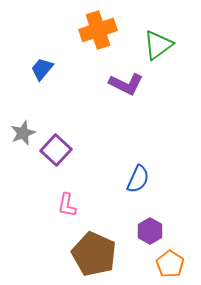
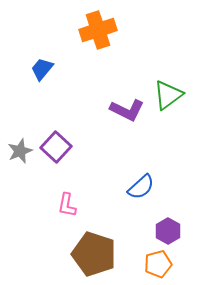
green triangle: moved 10 px right, 50 px down
purple L-shape: moved 1 px right, 26 px down
gray star: moved 3 px left, 18 px down
purple square: moved 3 px up
blue semicircle: moved 3 px right, 8 px down; rotated 24 degrees clockwise
purple hexagon: moved 18 px right
brown pentagon: rotated 6 degrees counterclockwise
orange pentagon: moved 12 px left; rotated 24 degrees clockwise
